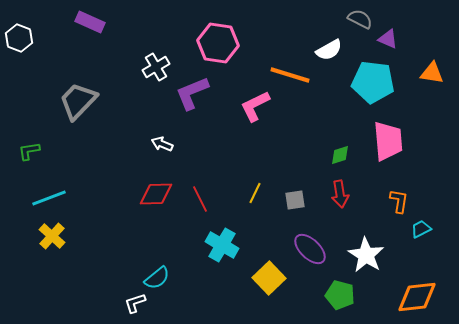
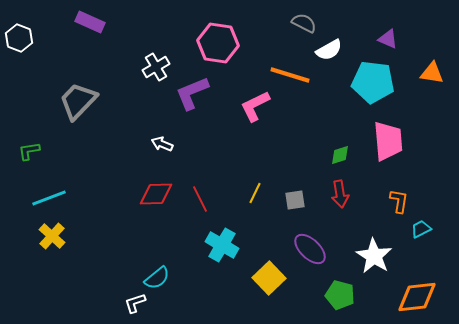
gray semicircle: moved 56 px left, 4 px down
white star: moved 8 px right, 1 px down
